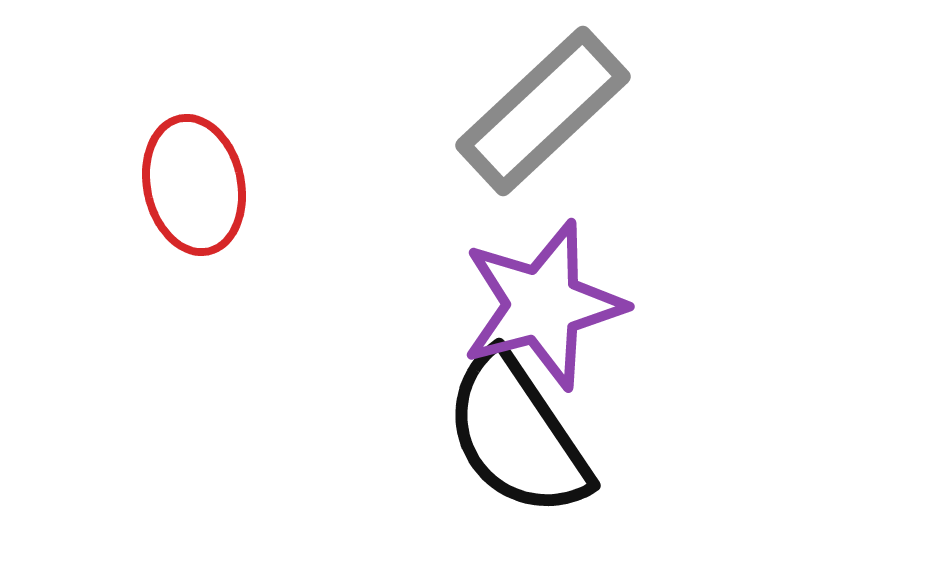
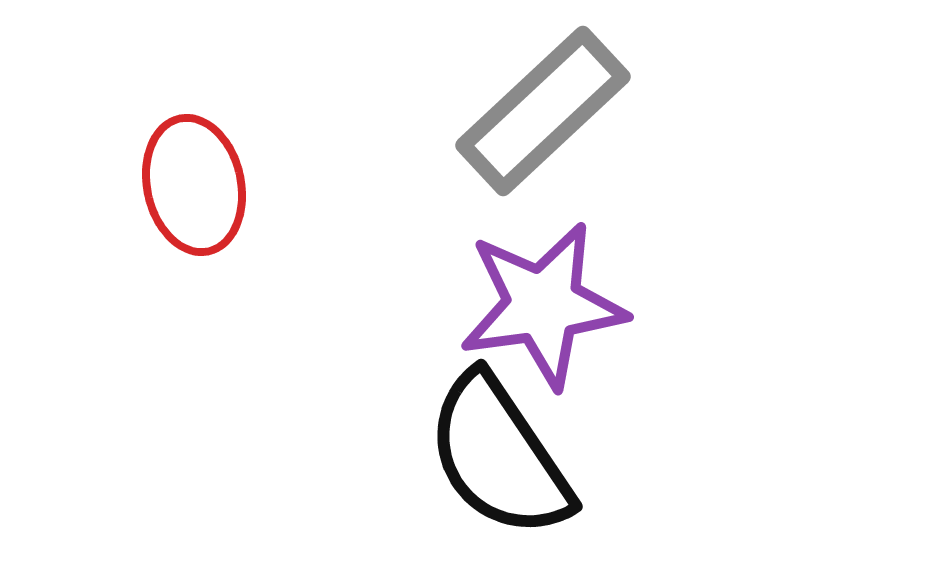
purple star: rotated 7 degrees clockwise
black semicircle: moved 18 px left, 21 px down
